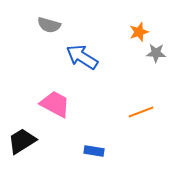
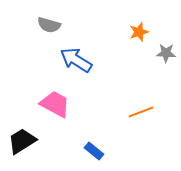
gray star: moved 10 px right
blue arrow: moved 6 px left, 3 px down
blue rectangle: rotated 30 degrees clockwise
